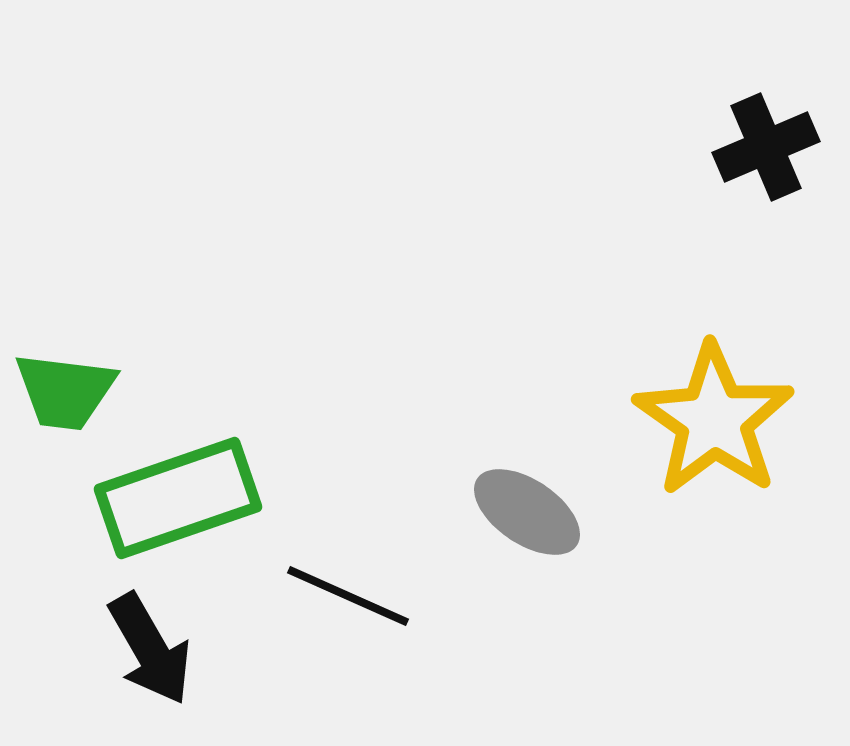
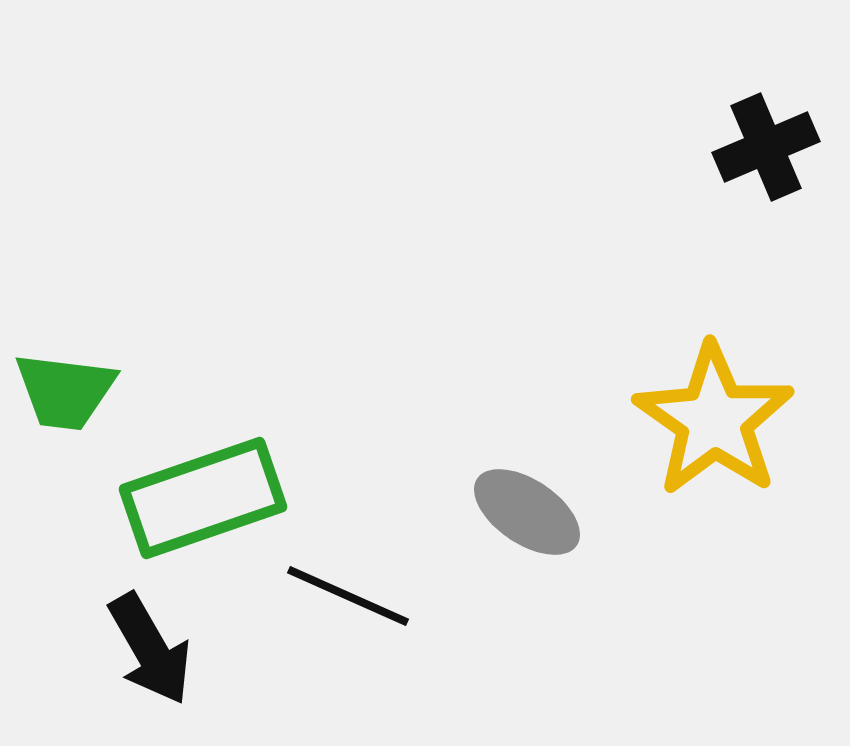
green rectangle: moved 25 px right
